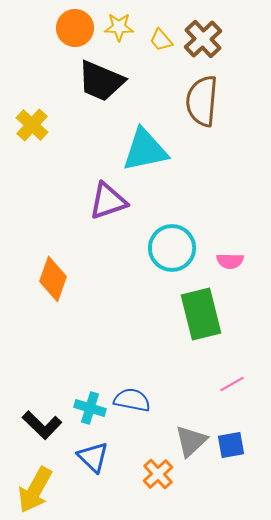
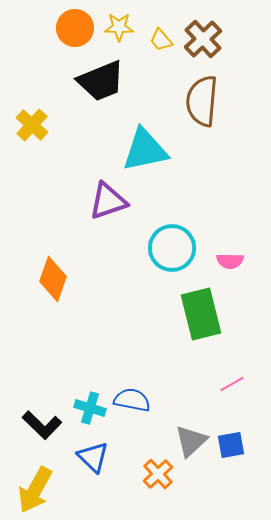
black trapezoid: rotated 45 degrees counterclockwise
